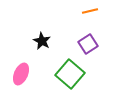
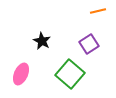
orange line: moved 8 px right
purple square: moved 1 px right
